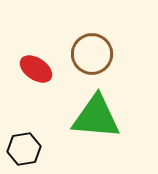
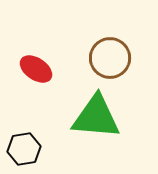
brown circle: moved 18 px right, 4 px down
